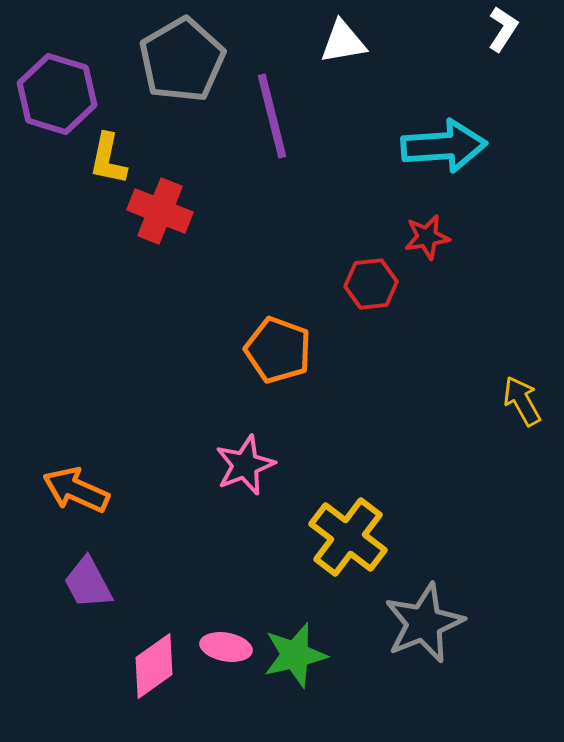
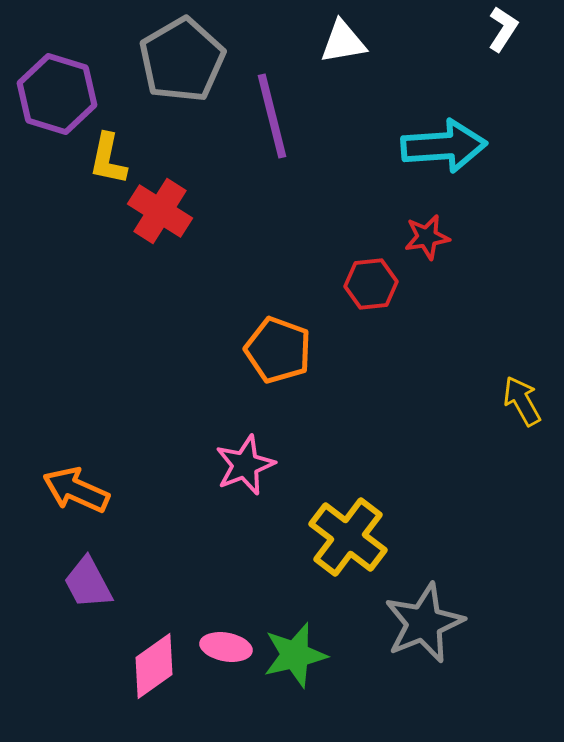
red cross: rotated 10 degrees clockwise
